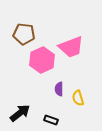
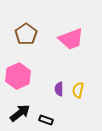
brown pentagon: moved 2 px right; rotated 30 degrees clockwise
pink trapezoid: moved 8 px up
pink hexagon: moved 24 px left, 16 px down
yellow semicircle: moved 8 px up; rotated 28 degrees clockwise
black rectangle: moved 5 px left
